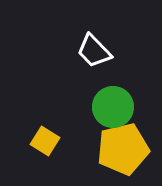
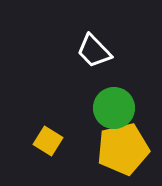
green circle: moved 1 px right, 1 px down
yellow square: moved 3 px right
